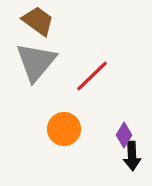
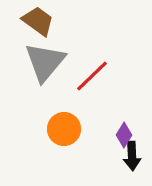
gray triangle: moved 9 px right
